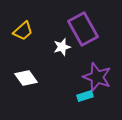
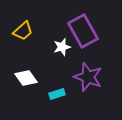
purple rectangle: moved 2 px down
purple star: moved 9 px left
cyan rectangle: moved 28 px left, 2 px up
